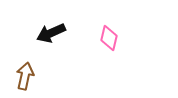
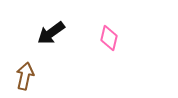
black arrow: rotated 12 degrees counterclockwise
